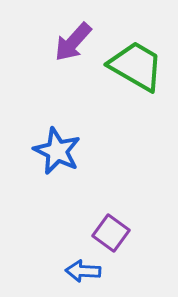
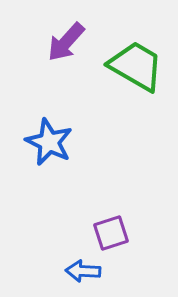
purple arrow: moved 7 px left
blue star: moved 8 px left, 9 px up
purple square: rotated 36 degrees clockwise
